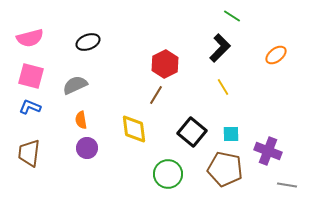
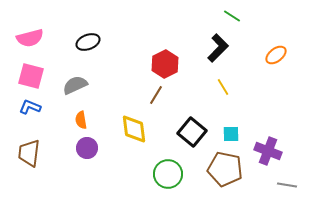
black L-shape: moved 2 px left
